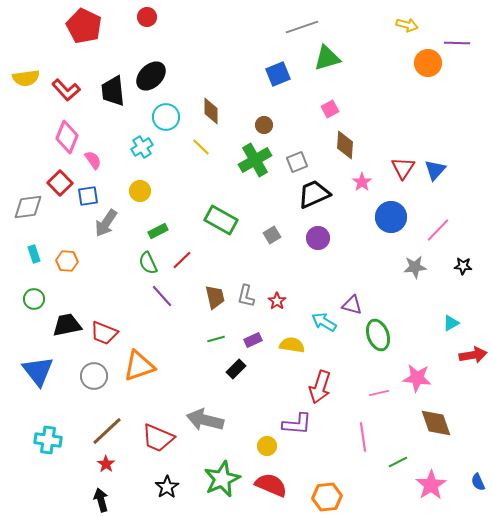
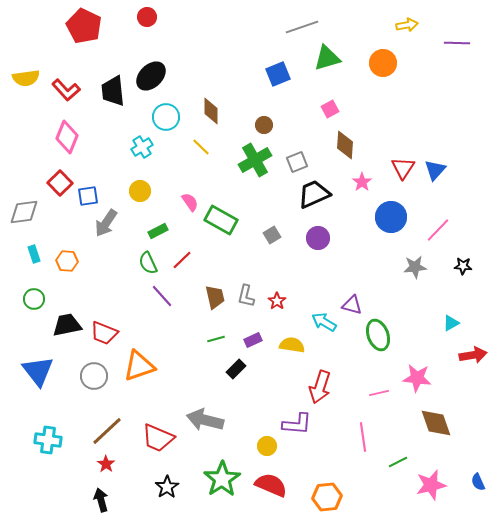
yellow arrow at (407, 25): rotated 25 degrees counterclockwise
orange circle at (428, 63): moved 45 px left
pink semicircle at (93, 160): moved 97 px right, 42 px down
gray diamond at (28, 207): moved 4 px left, 5 px down
green star at (222, 479): rotated 9 degrees counterclockwise
pink star at (431, 485): rotated 20 degrees clockwise
